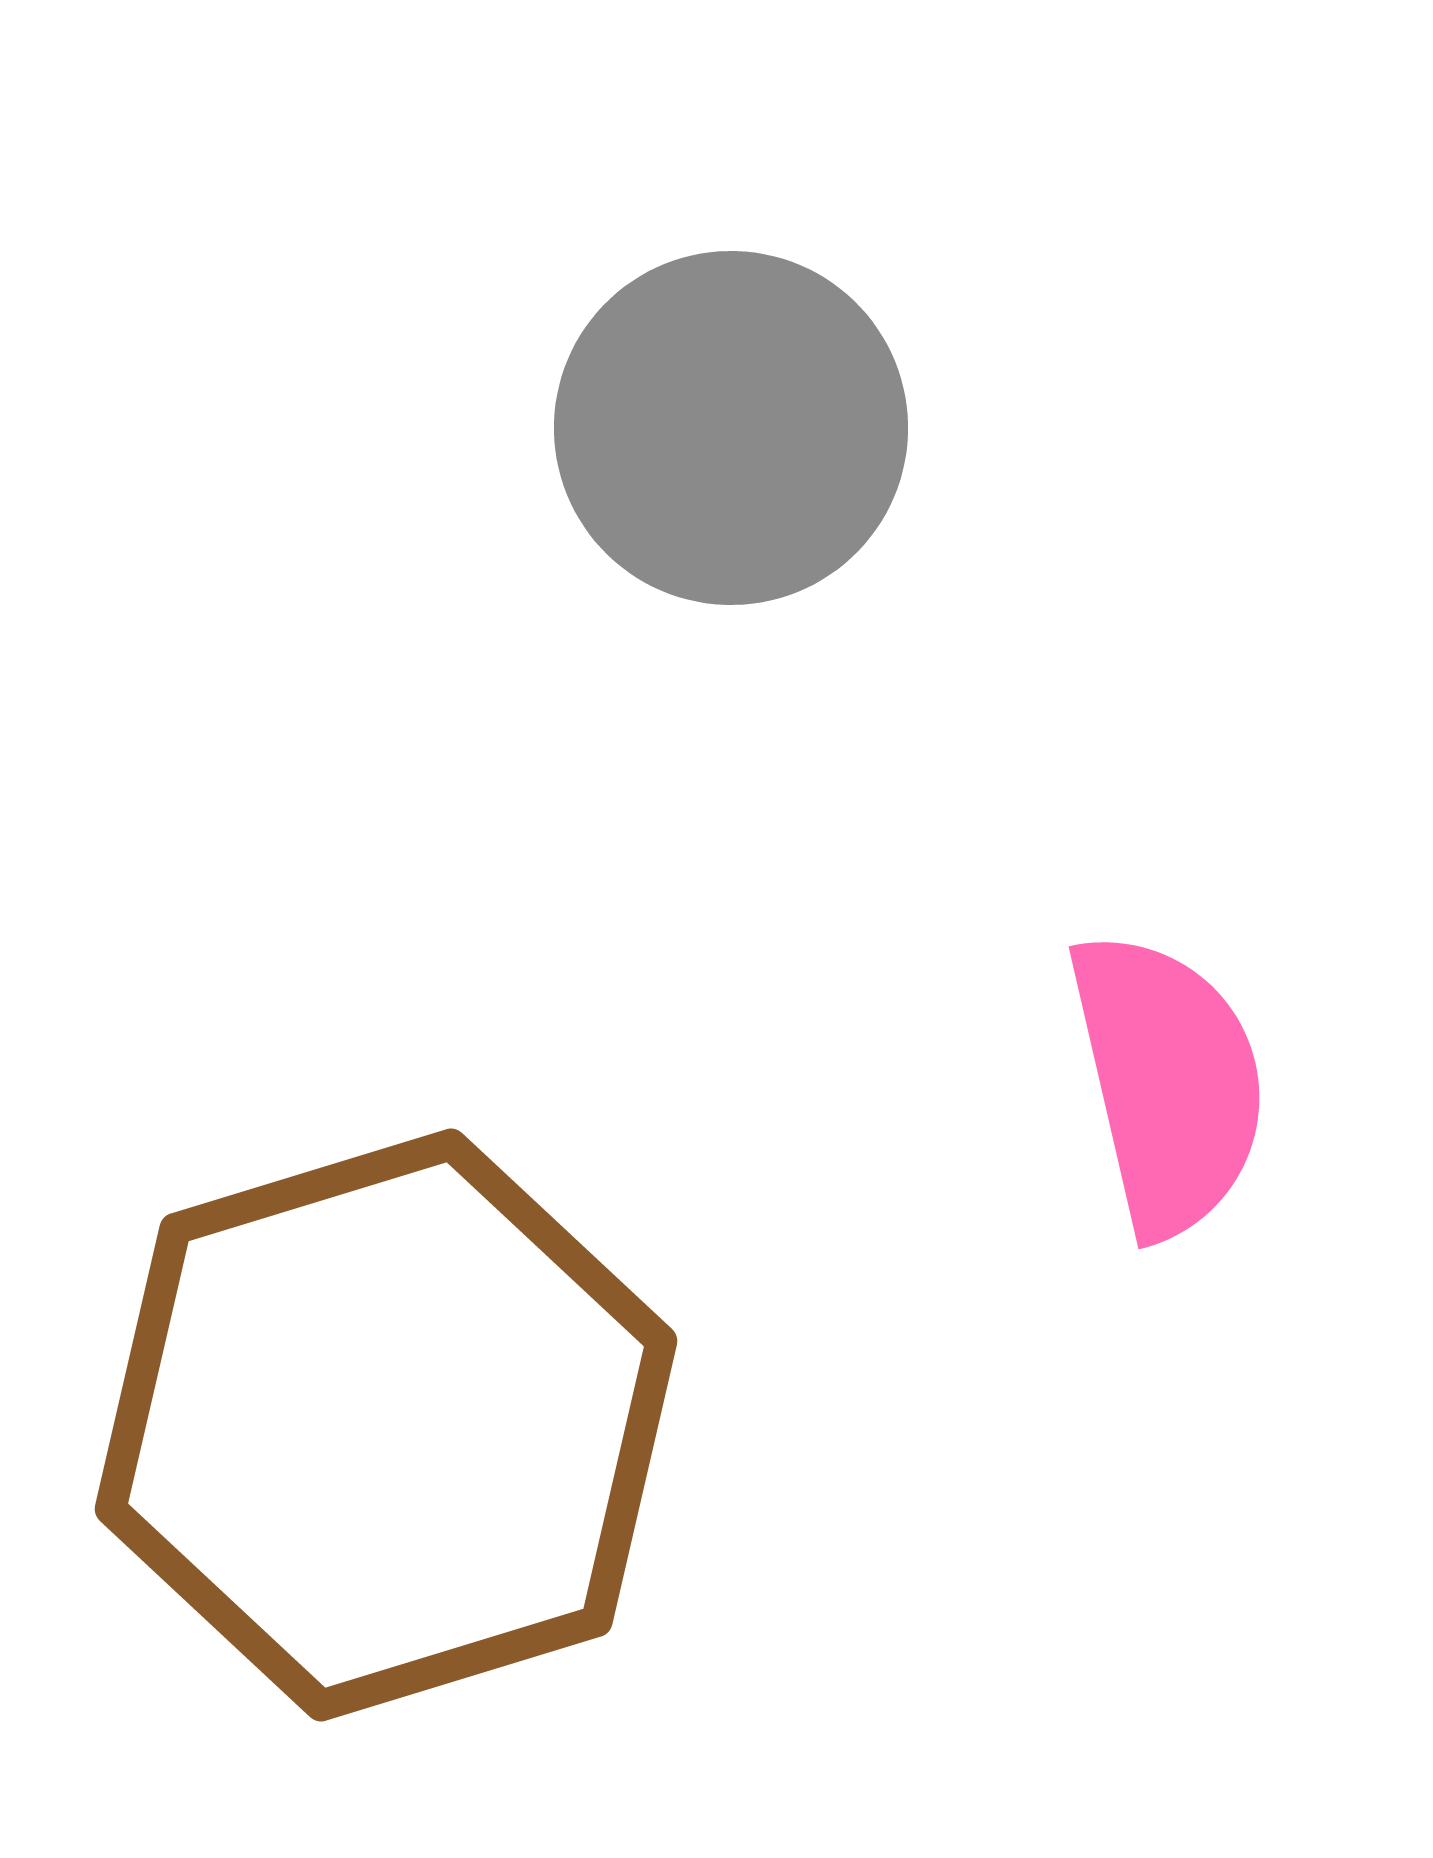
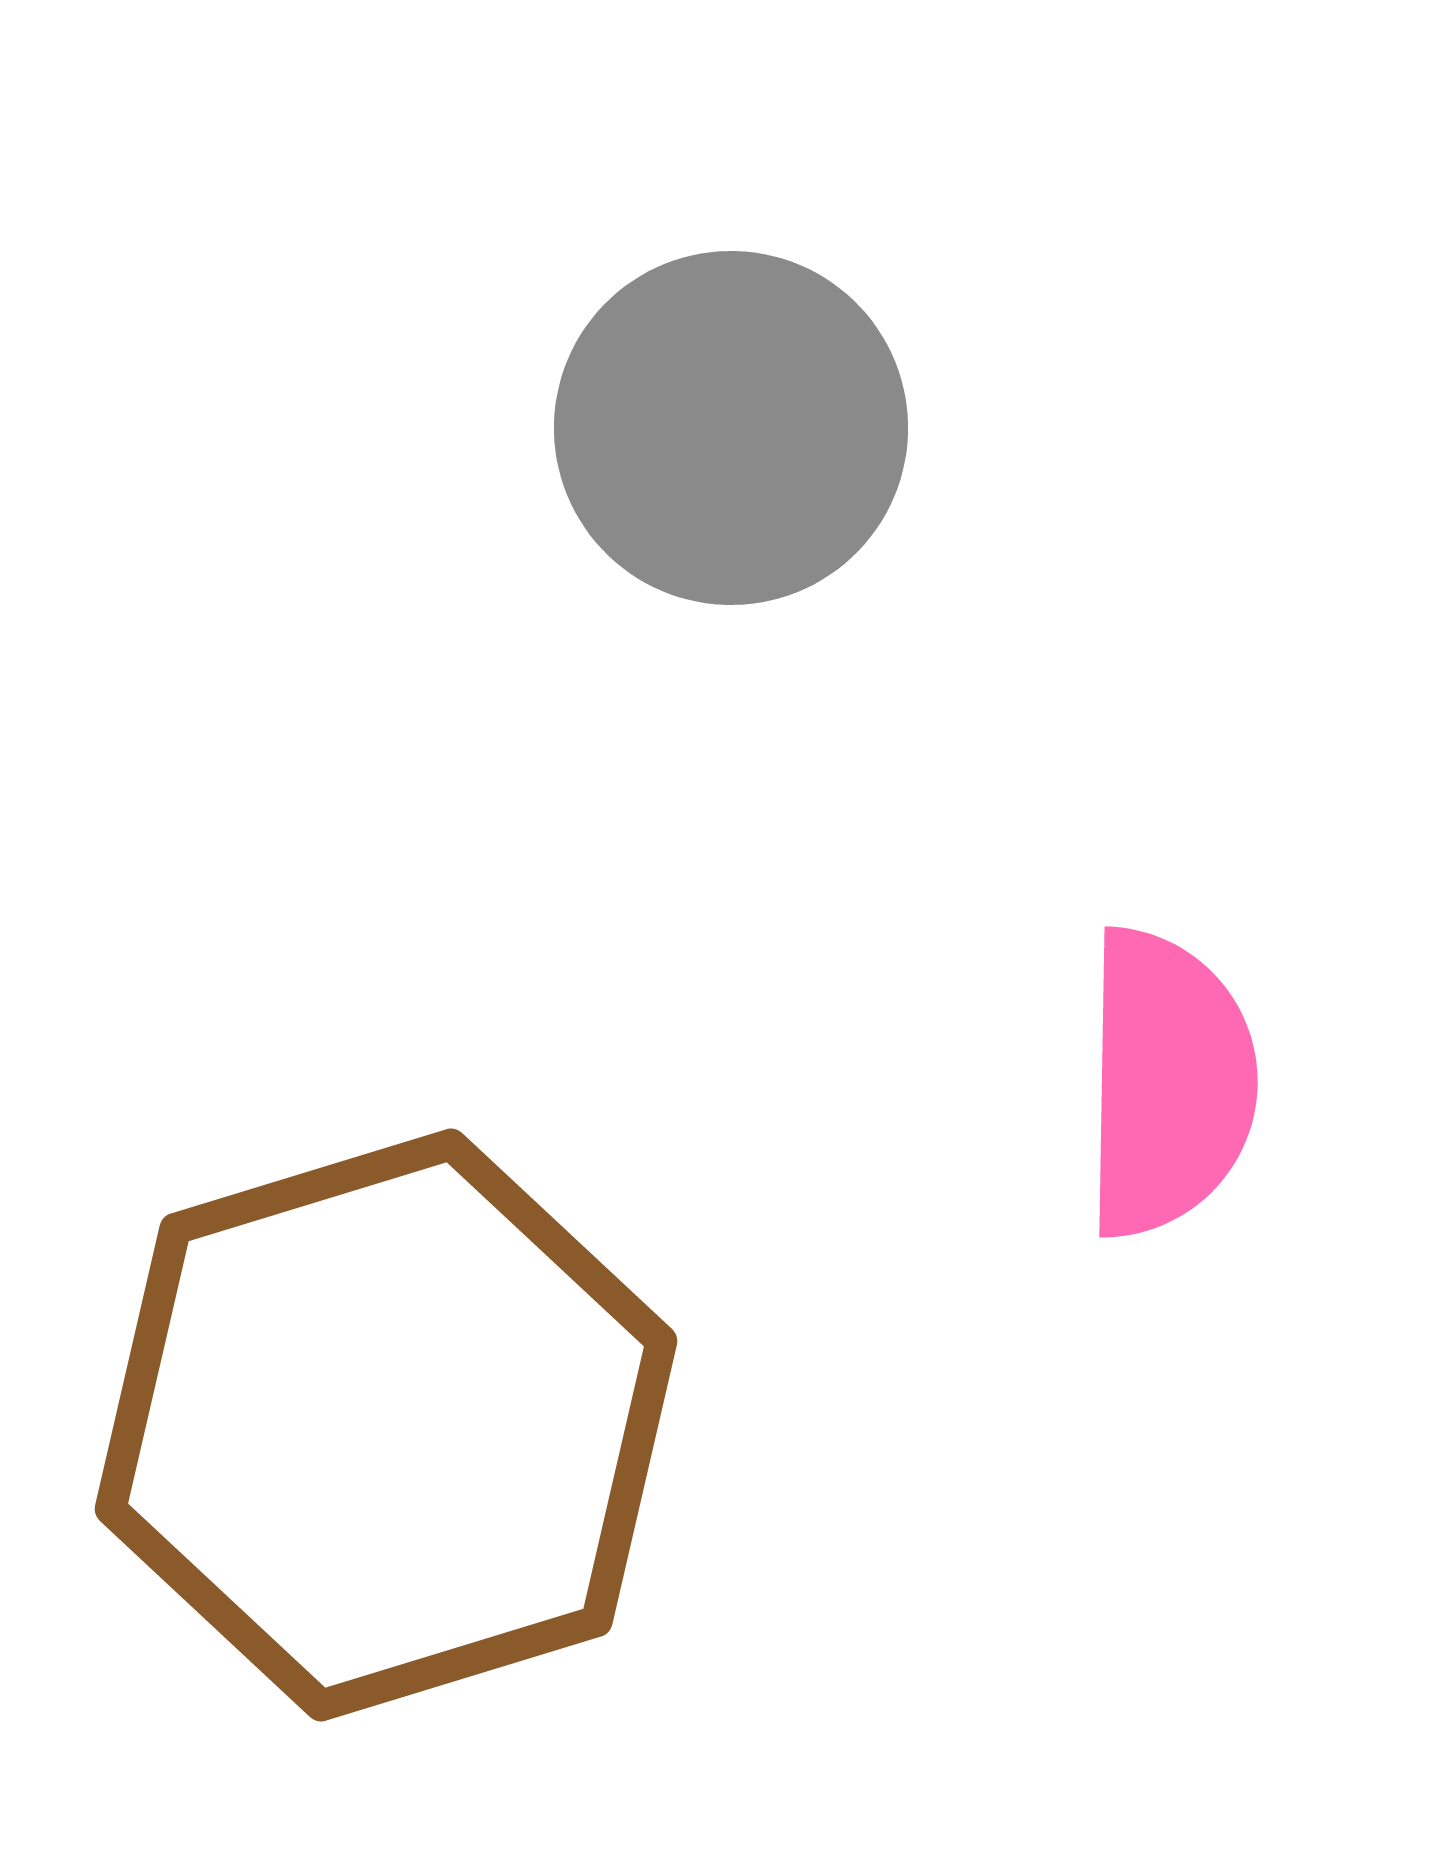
pink semicircle: rotated 14 degrees clockwise
